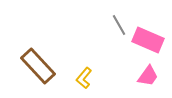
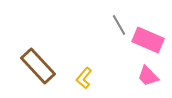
pink trapezoid: rotated 100 degrees clockwise
